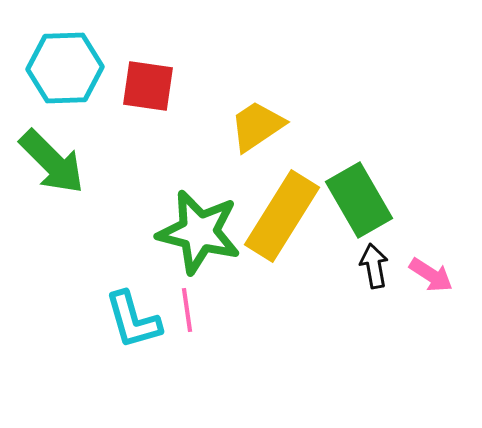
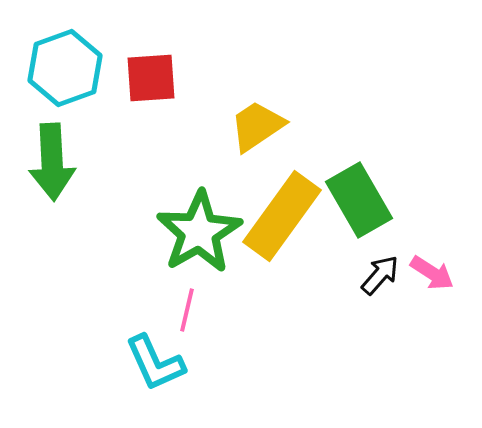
cyan hexagon: rotated 18 degrees counterclockwise
red square: moved 3 px right, 8 px up; rotated 12 degrees counterclockwise
green arrow: rotated 42 degrees clockwise
yellow rectangle: rotated 4 degrees clockwise
green star: rotated 28 degrees clockwise
black arrow: moved 6 px right, 9 px down; rotated 51 degrees clockwise
pink arrow: moved 1 px right, 2 px up
pink line: rotated 21 degrees clockwise
cyan L-shape: moved 22 px right, 43 px down; rotated 8 degrees counterclockwise
